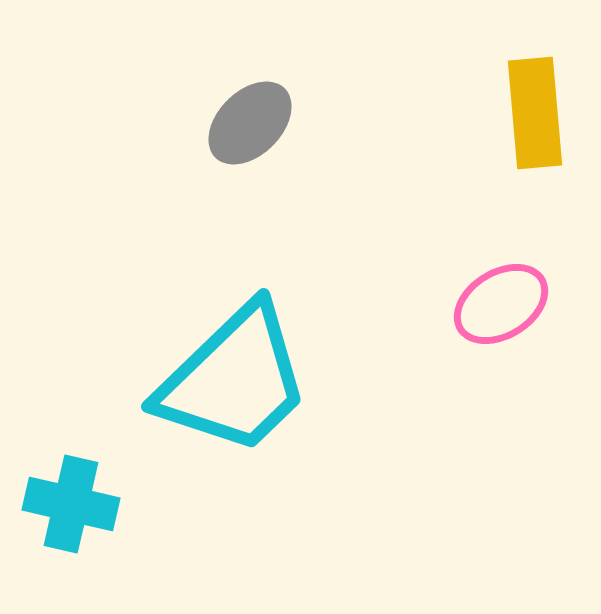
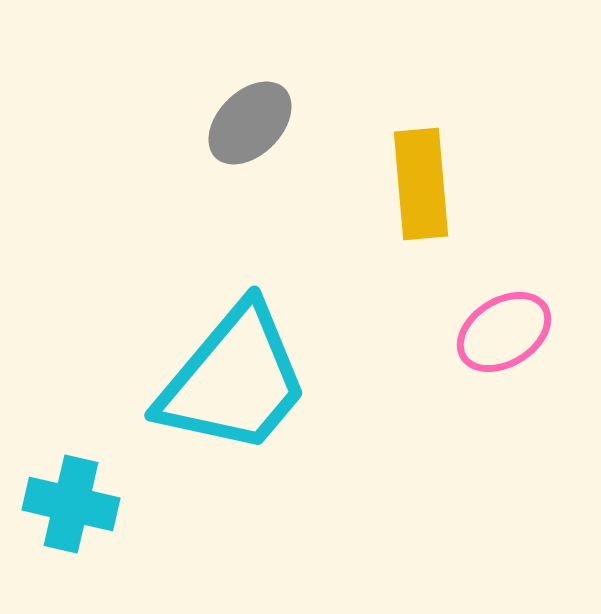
yellow rectangle: moved 114 px left, 71 px down
pink ellipse: moved 3 px right, 28 px down
cyan trapezoid: rotated 6 degrees counterclockwise
